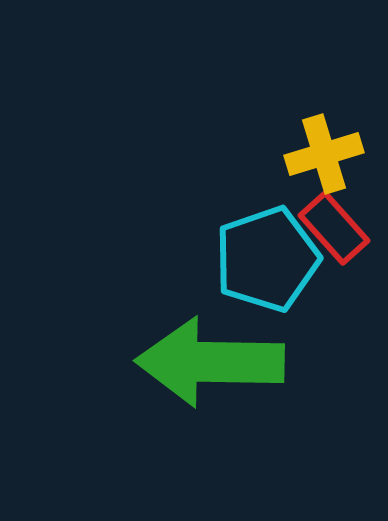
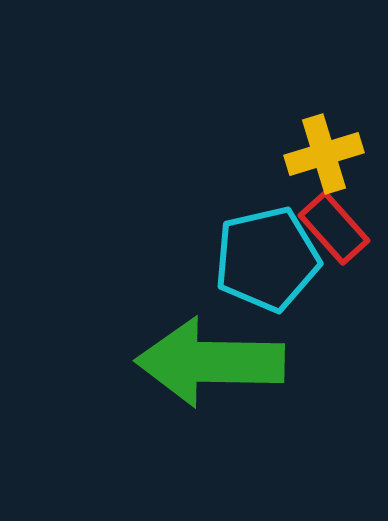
cyan pentagon: rotated 6 degrees clockwise
